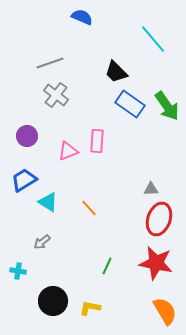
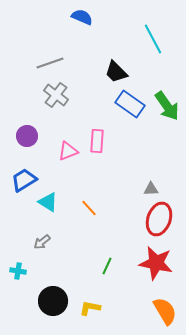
cyan line: rotated 12 degrees clockwise
